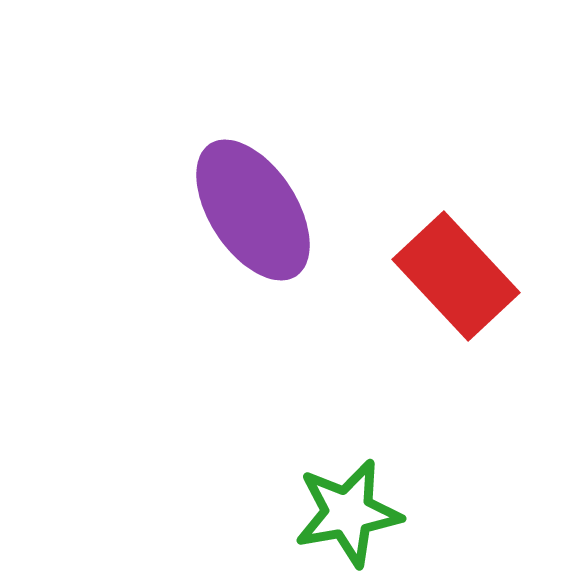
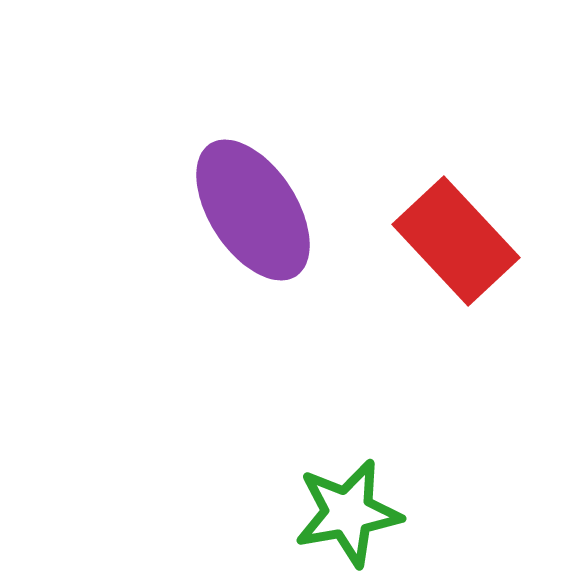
red rectangle: moved 35 px up
